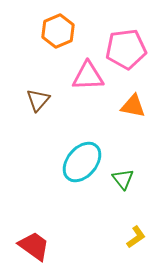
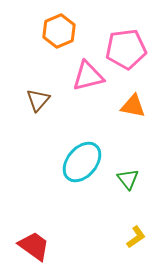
orange hexagon: moved 1 px right
pink triangle: rotated 12 degrees counterclockwise
green triangle: moved 5 px right
